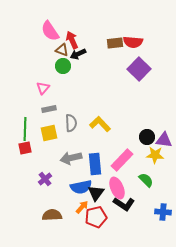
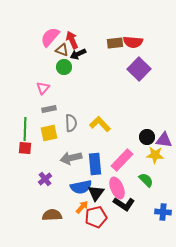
pink semicircle: moved 6 px down; rotated 75 degrees clockwise
green circle: moved 1 px right, 1 px down
red square: rotated 16 degrees clockwise
